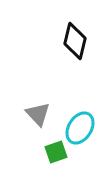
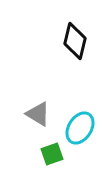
gray triangle: rotated 16 degrees counterclockwise
green square: moved 4 px left, 2 px down
